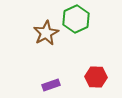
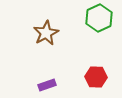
green hexagon: moved 23 px right, 1 px up
purple rectangle: moved 4 px left
